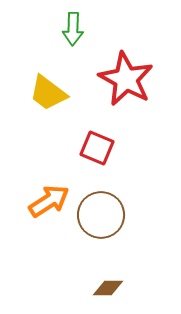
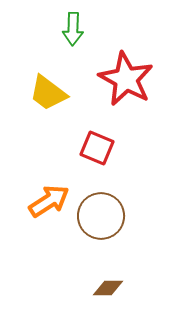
brown circle: moved 1 px down
